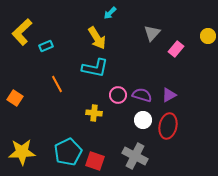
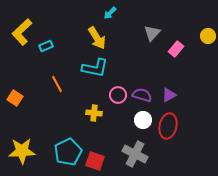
yellow star: moved 1 px up
gray cross: moved 2 px up
